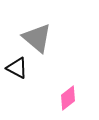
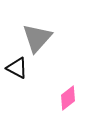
gray triangle: rotated 32 degrees clockwise
